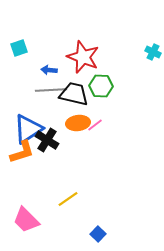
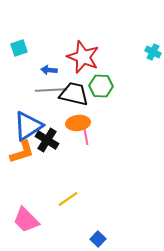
pink line: moved 9 px left, 12 px down; rotated 63 degrees counterclockwise
blue triangle: moved 3 px up
blue square: moved 5 px down
